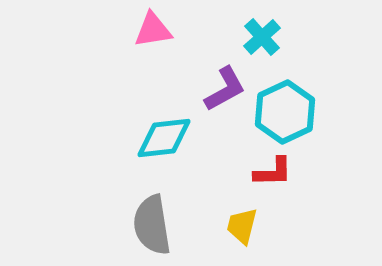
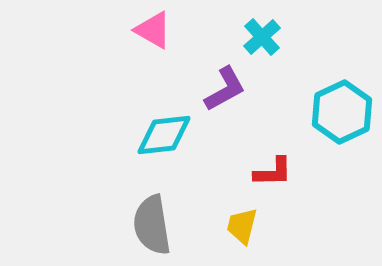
pink triangle: rotated 39 degrees clockwise
cyan hexagon: moved 57 px right
cyan diamond: moved 3 px up
